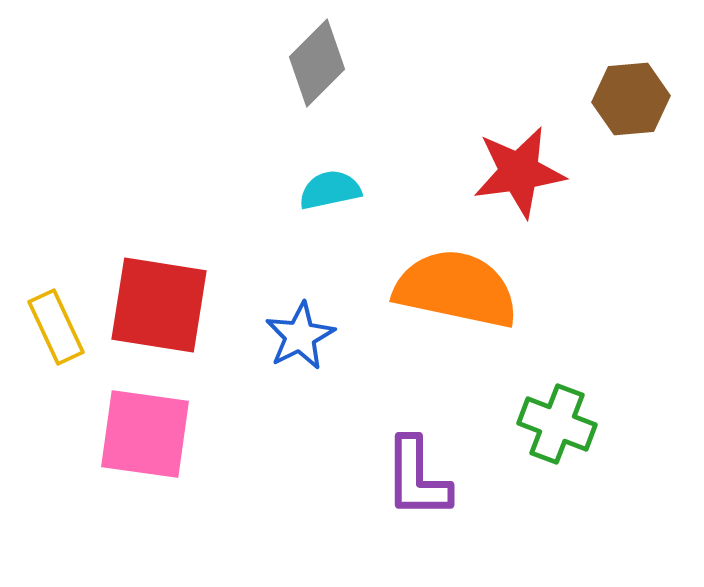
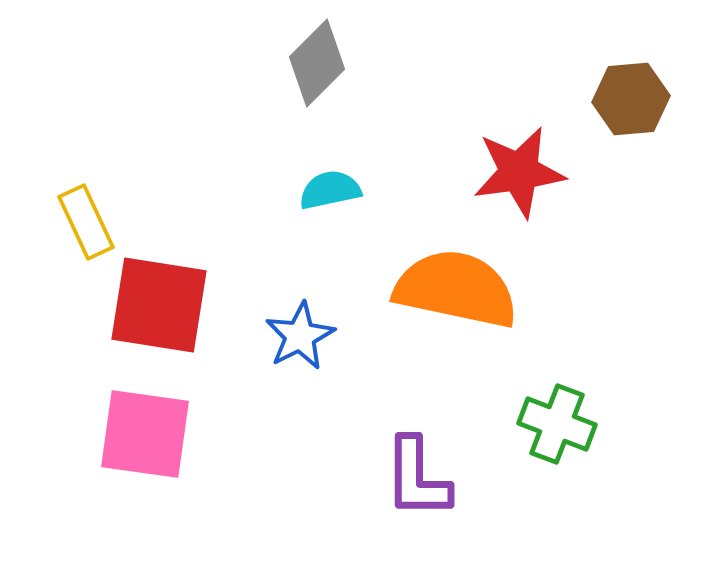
yellow rectangle: moved 30 px right, 105 px up
